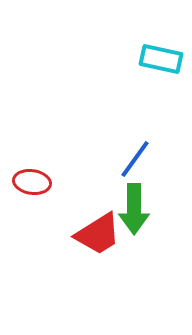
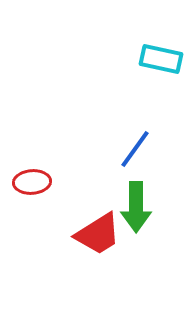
blue line: moved 10 px up
red ellipse: rotated 12 degrees counterclockwise
green arrow: moved 2 px right, 2 px up
